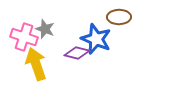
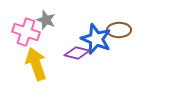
brown ellipse: moved 13 px down
gray star: moved 1 px right, 9 px up
pink cross: moved 2 px right, 5 px up
